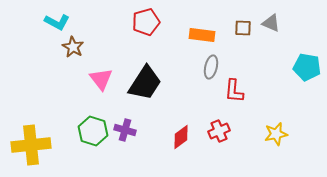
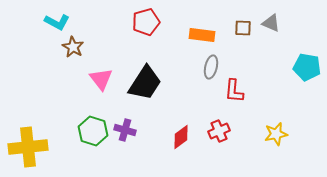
yellow cross: moved 3 px left, 2 px down
